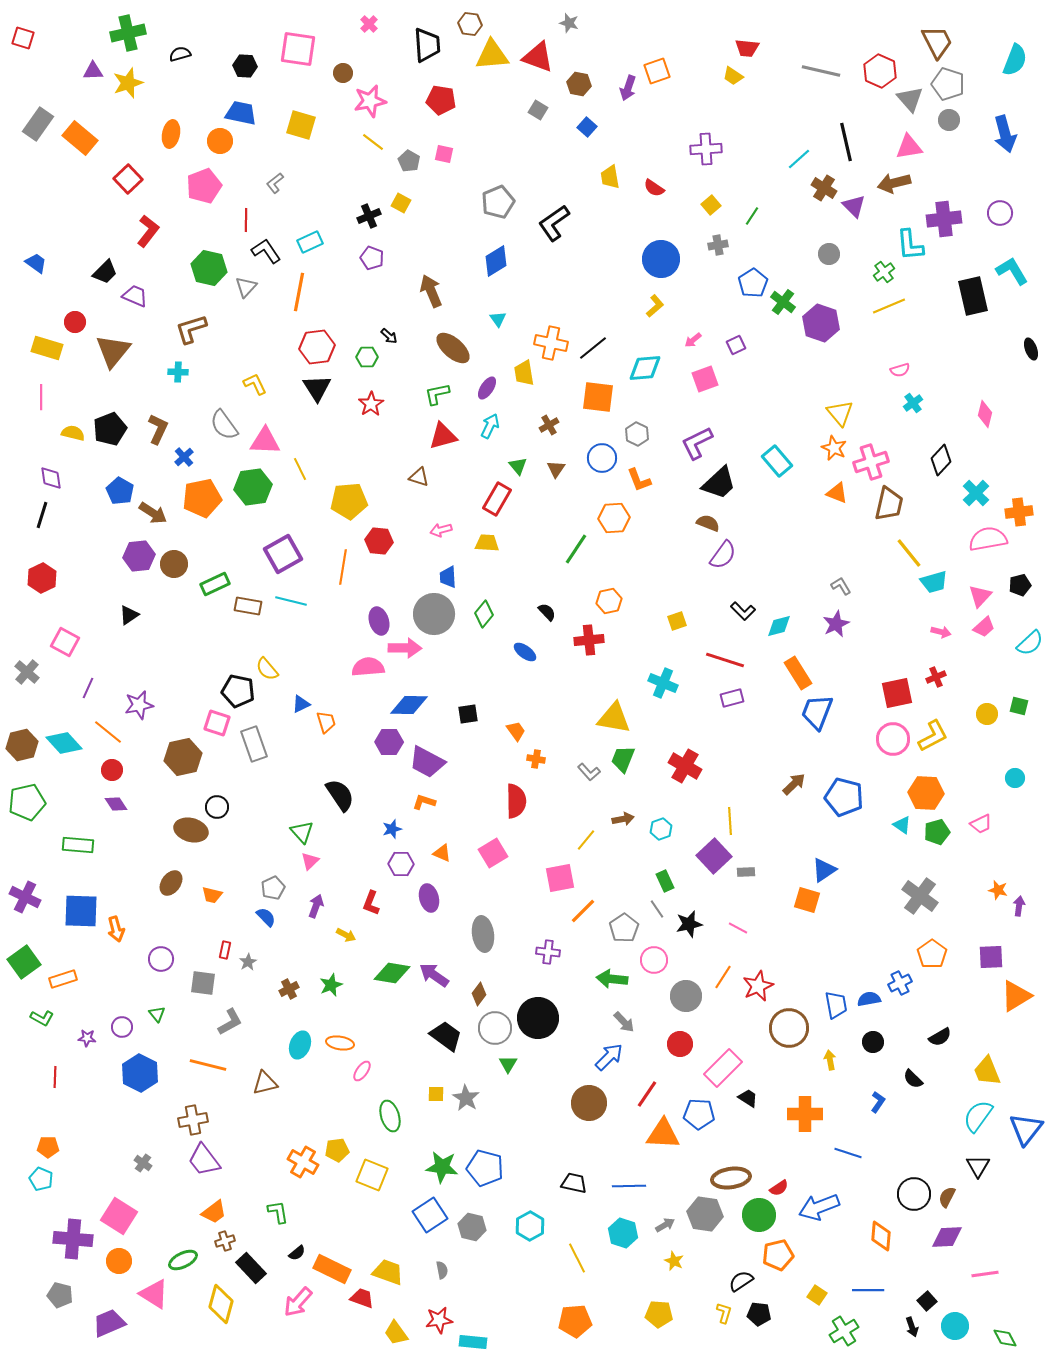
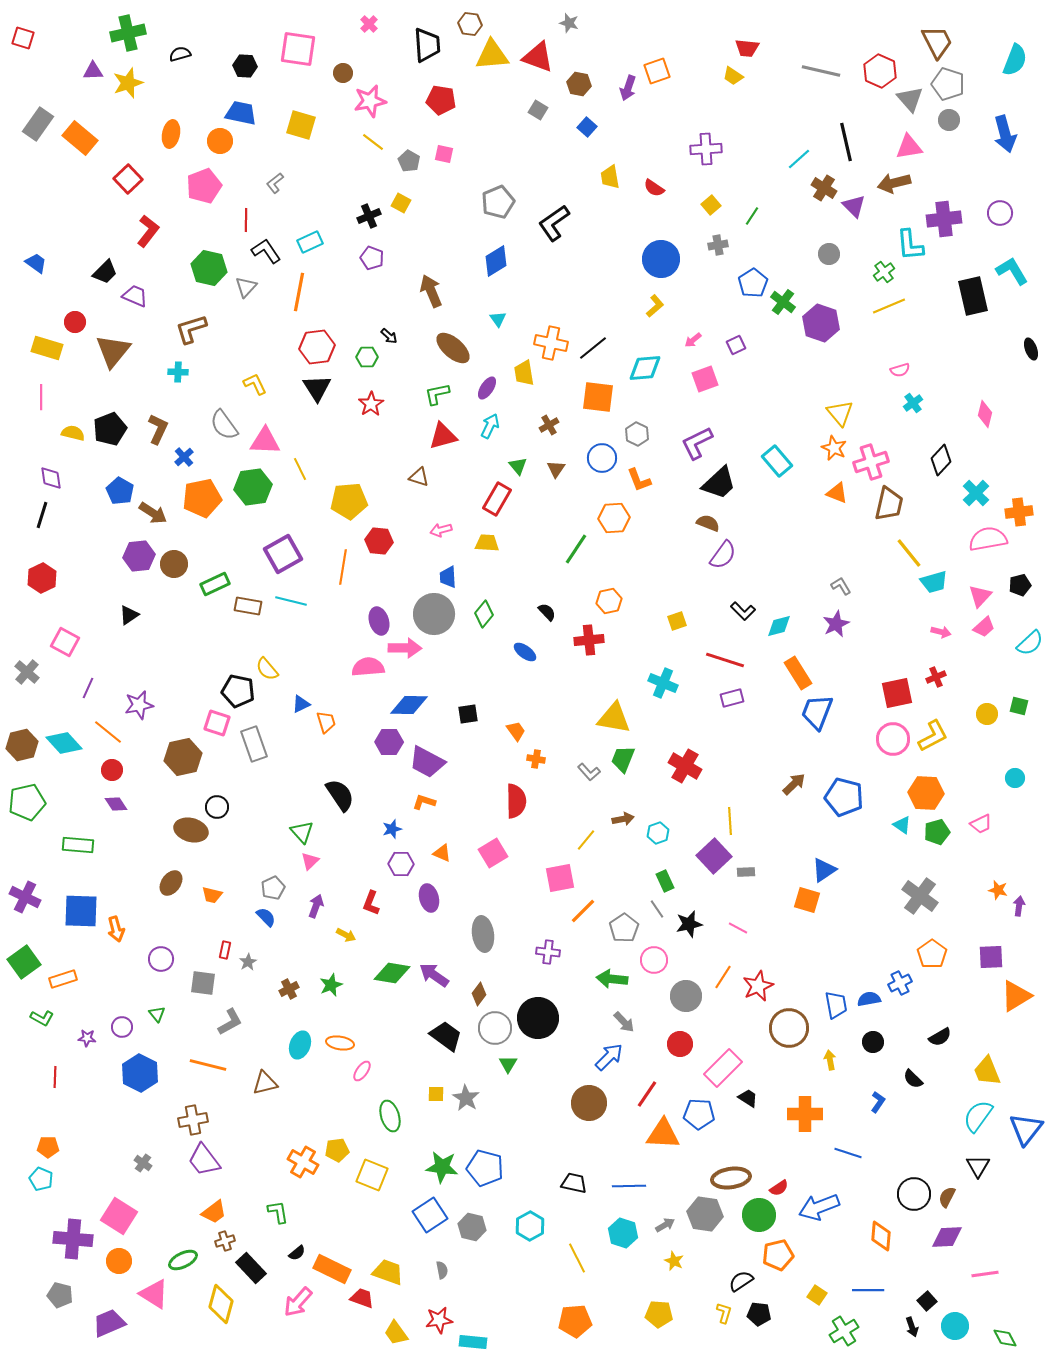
cyan hexagon at (661, 829): moved 3 px left, 4 px down
